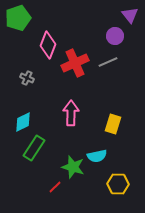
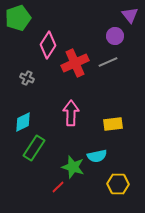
pink diamond: rotated 12 degrees clockwise
yellow rectangle: rotated 66 degrees clockwise
red line: moved 3 px right
